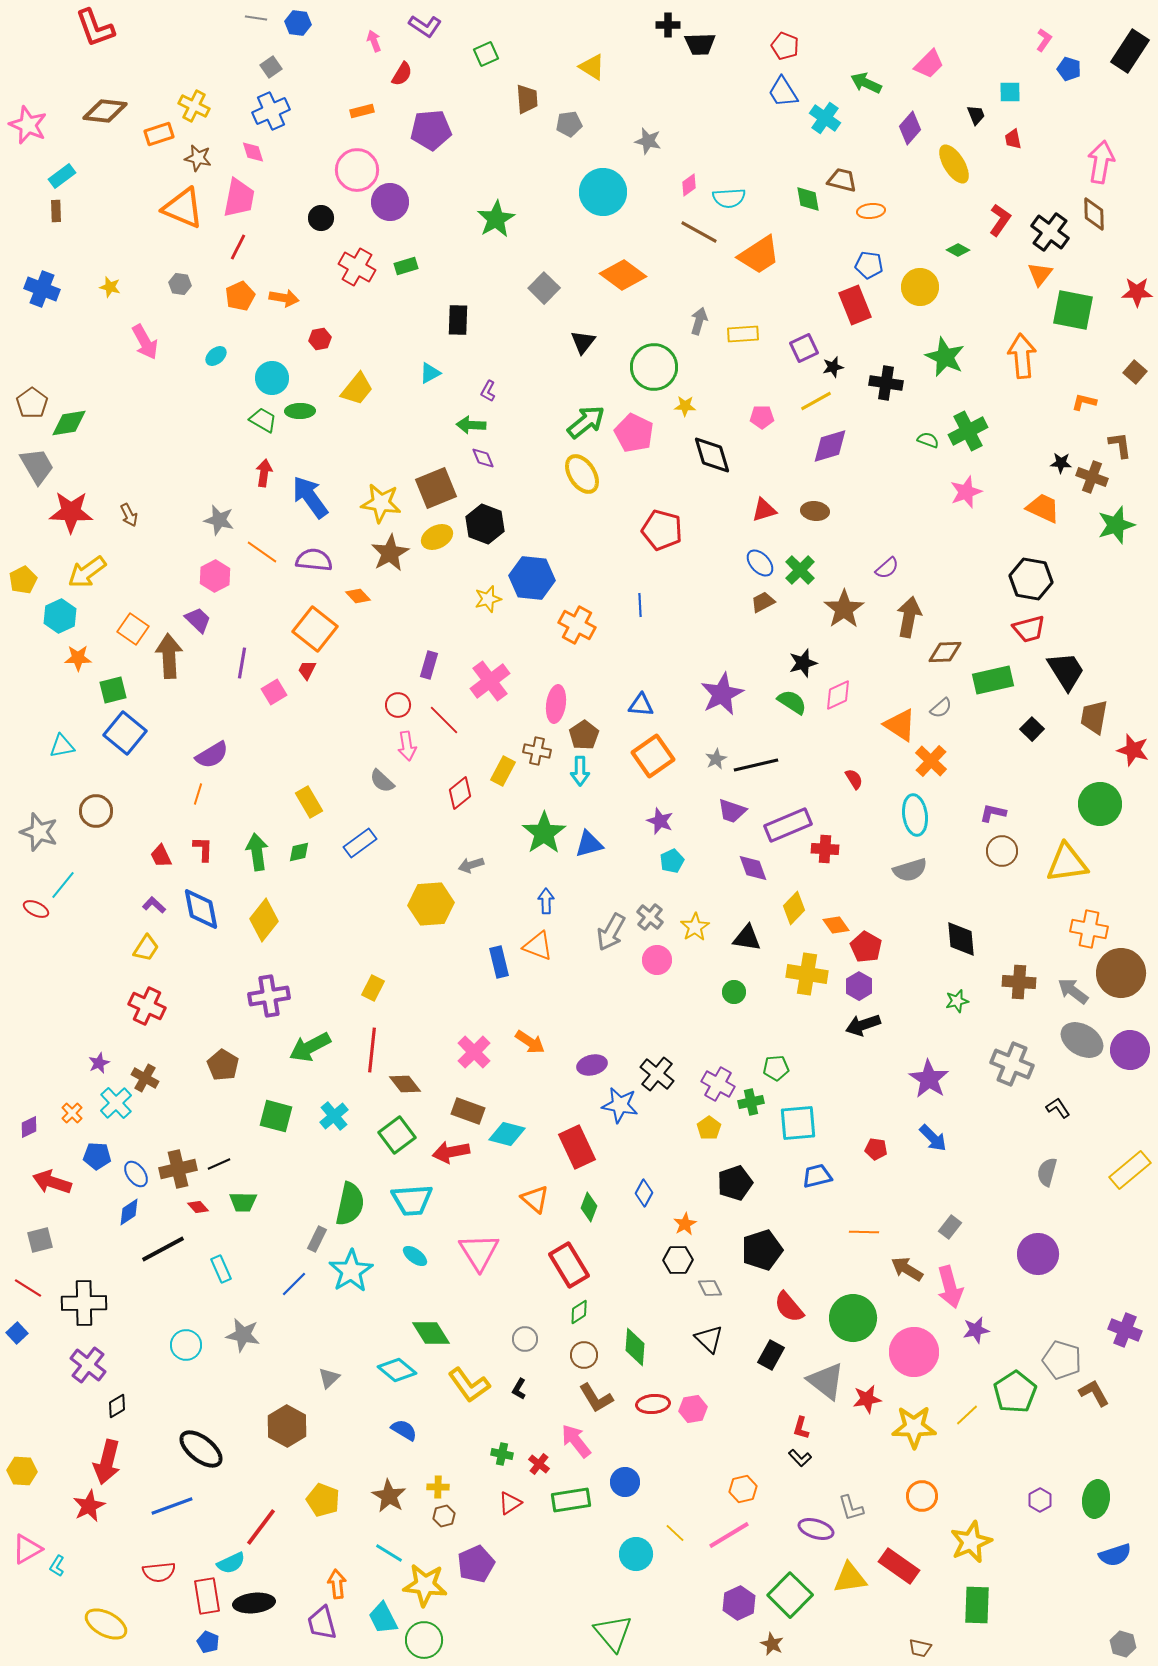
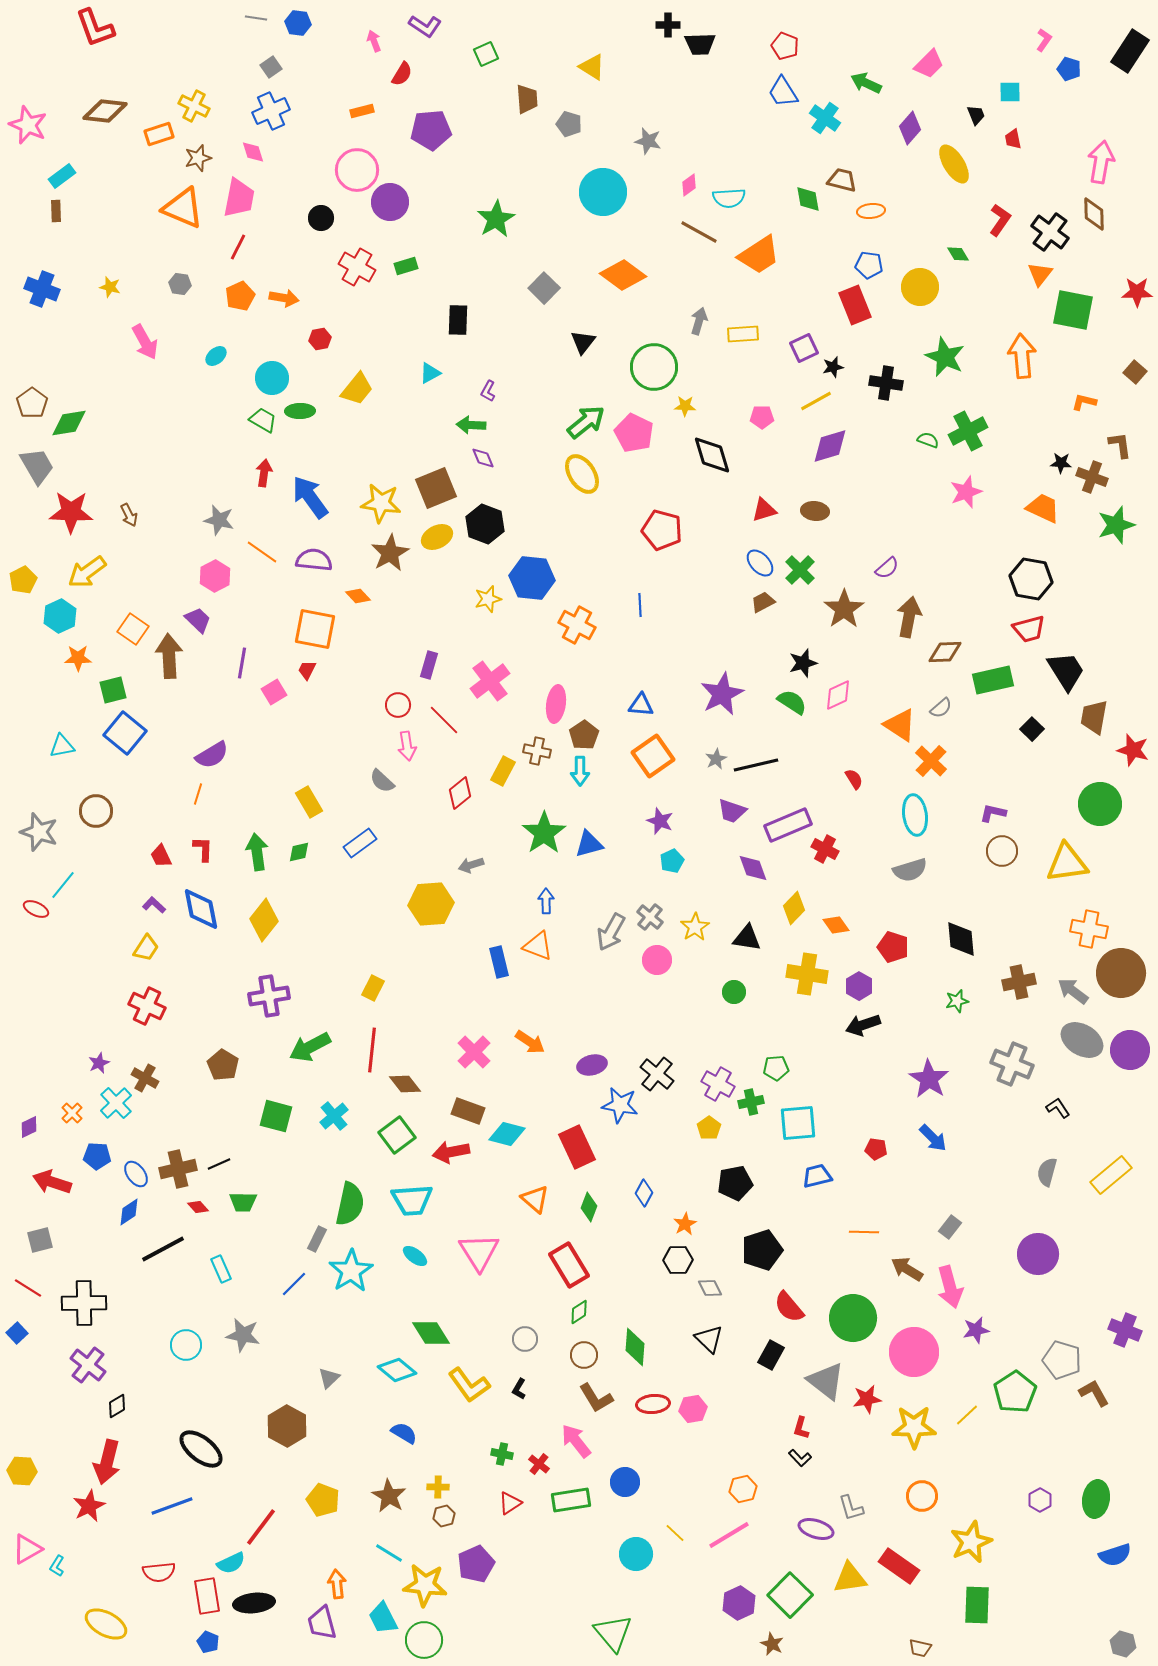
gray pentagon at (569, 124): rotated 25 degrees clockwise
brown star at (198, 158): rotated 28 degrees counterclockwise
green diamond at (958, 250): moved 4 px down; rotated 30 degrees clockwise
orange square at (315, 629): rotated 27 degrees counterclockwise
red cross at (825, 849): rotated 24 degrees clockwise
red pentagon at (866, 947): moved 27 px right; rotated 12 degrees counterclockwise
brown cross at (1019, 982): rotated 16 degrees counterclockwise
yellow rectangle at (1130, 1170): moved 19 px left, 5 px down
black pentagon at (735, 1183): rotated 8 degrees clockwise
blue semicircle at (404, 1430): moved 3 px down
